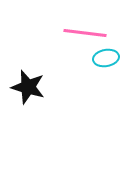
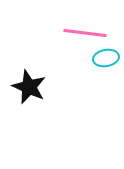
black star: moved 1 px right; rotated 8 degrees clockwise
